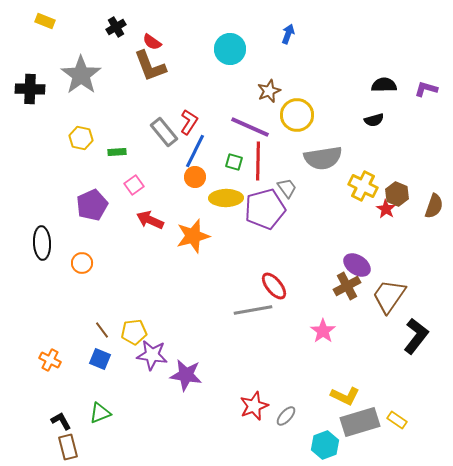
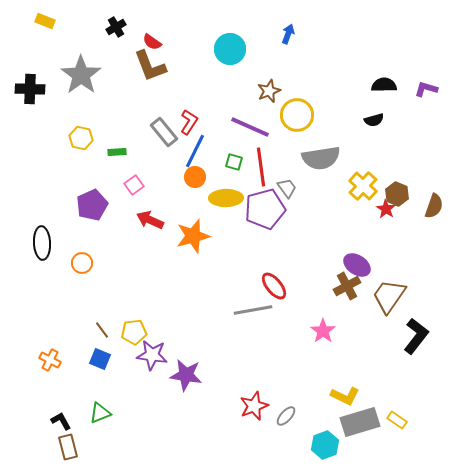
gray semicircle at (323, 158): moved 2 px left
red line at (258, 161): moved 3 px right, 6 px down; rotated 9 degrees counterclockwise
yellow cross at (363, 186): rotated 16 degrees clockwise
